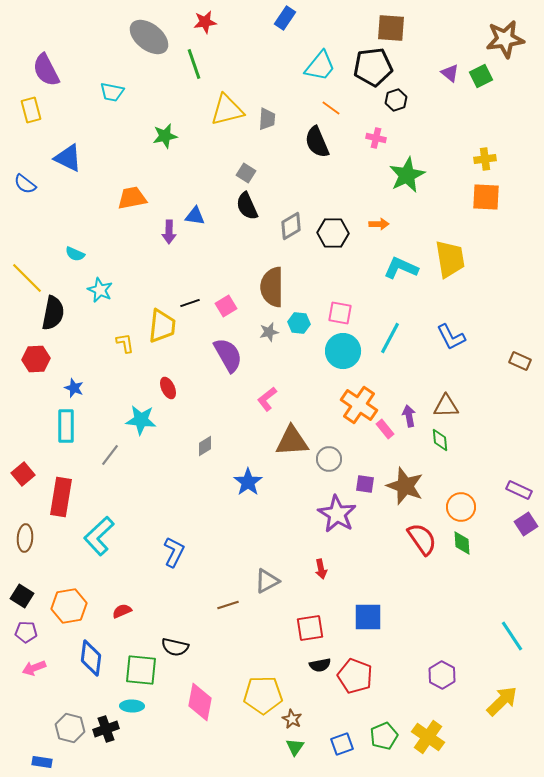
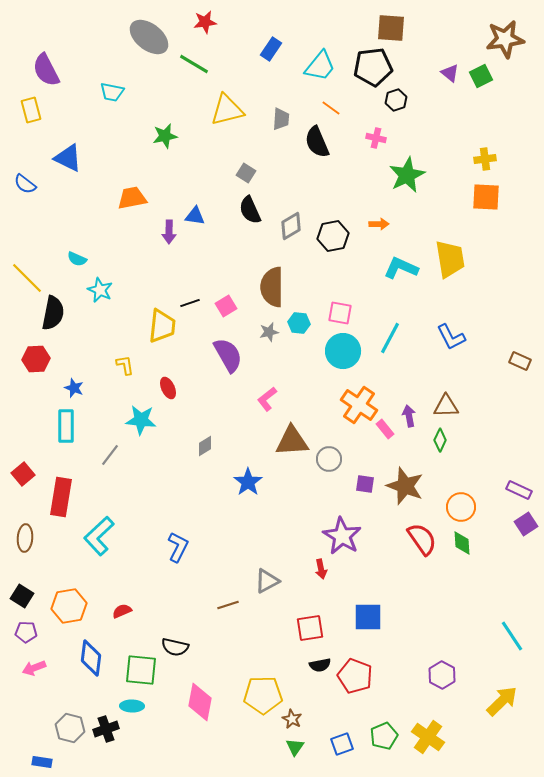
blue rectangle at (285, 18): moved 14 px left, 31 px down
green line at (194, 64): rotated 40 degrees counterclockwise
gray trapezoid at (267, 119): moved 14 px right
black semicircle at (247, 206): moved 3 px right, 4 px down
black hexagon at (333, 233): moved 3 px down; rotated 12 degrees counterclockwise
cyan semicircle at (75, 254): moved 2 px right, 5 px down
yellow L-shape at (125, 343): moved 22 px down
green diamond at (440, 440): rotated 30 degrees clockwise
purple star at (337, 514): moved 5 px right, 22 px down
blue L-shape at (174, 552): moved 4 px right, 5 px up
